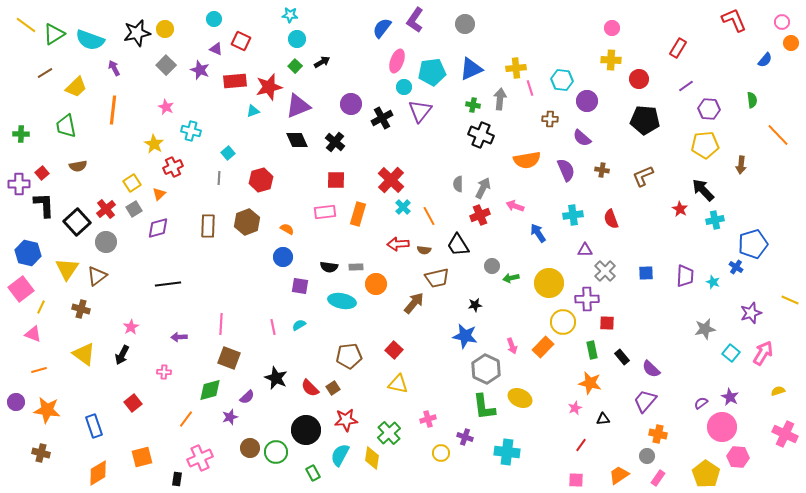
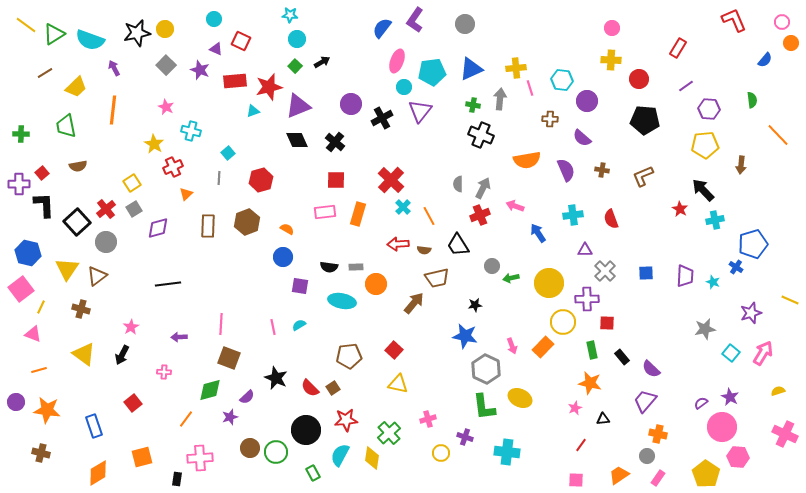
orange triangle at (159, 194): moved 27 px right
pink cross at (200, 458): rotated 20 degrees clockwise
